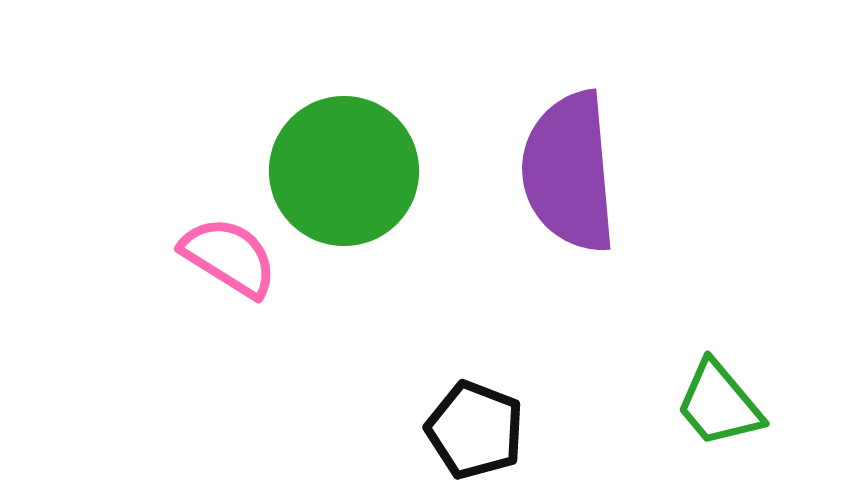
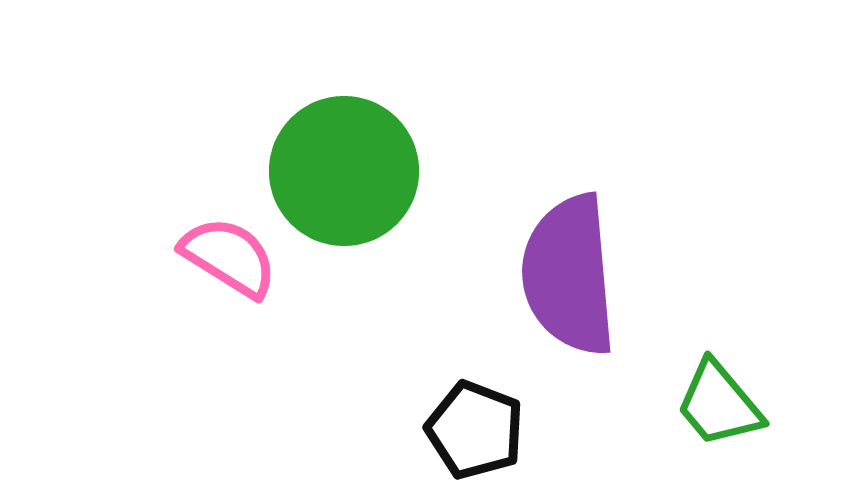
purple semicircle: moved 103 px down
